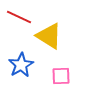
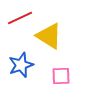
red line: moved 1 px right, 1 px down; rotated 50 degrees counterclockwise
blue star: rotated 10 degrees clockwise
